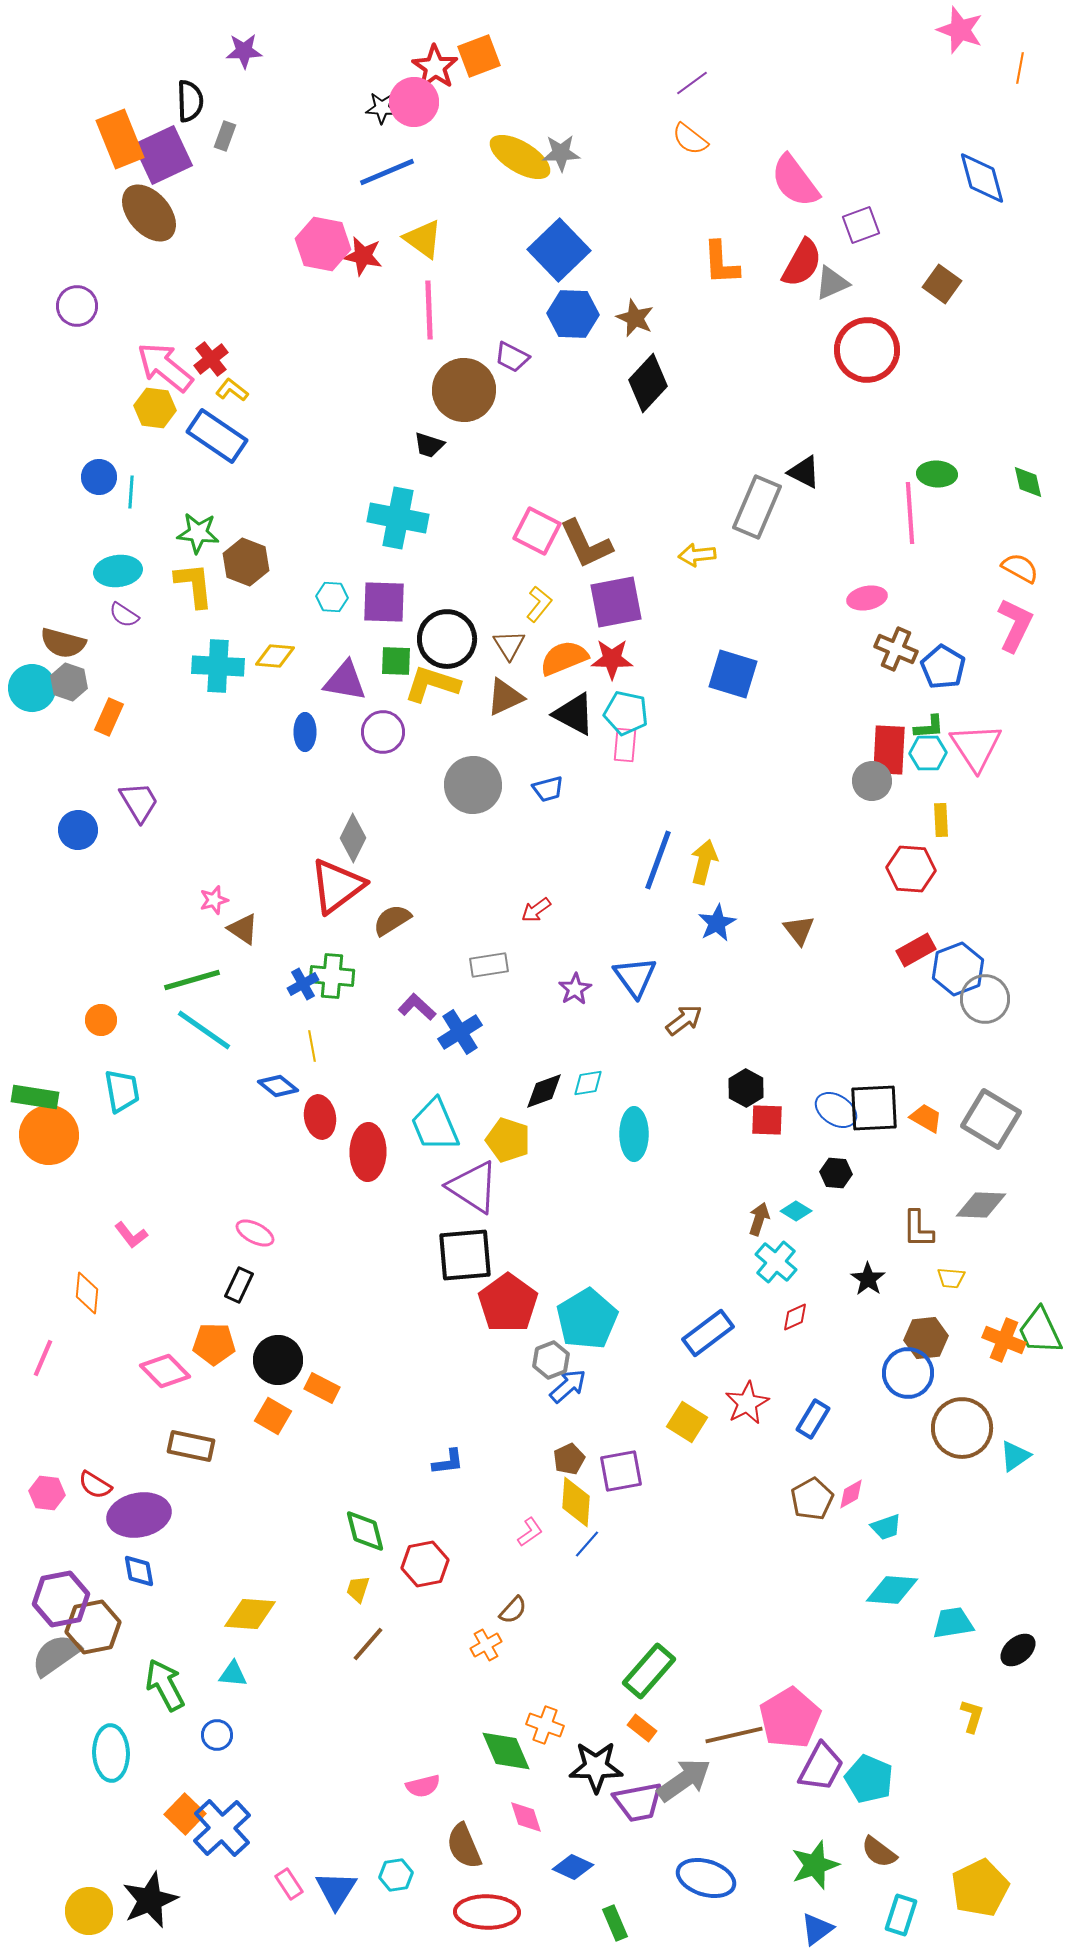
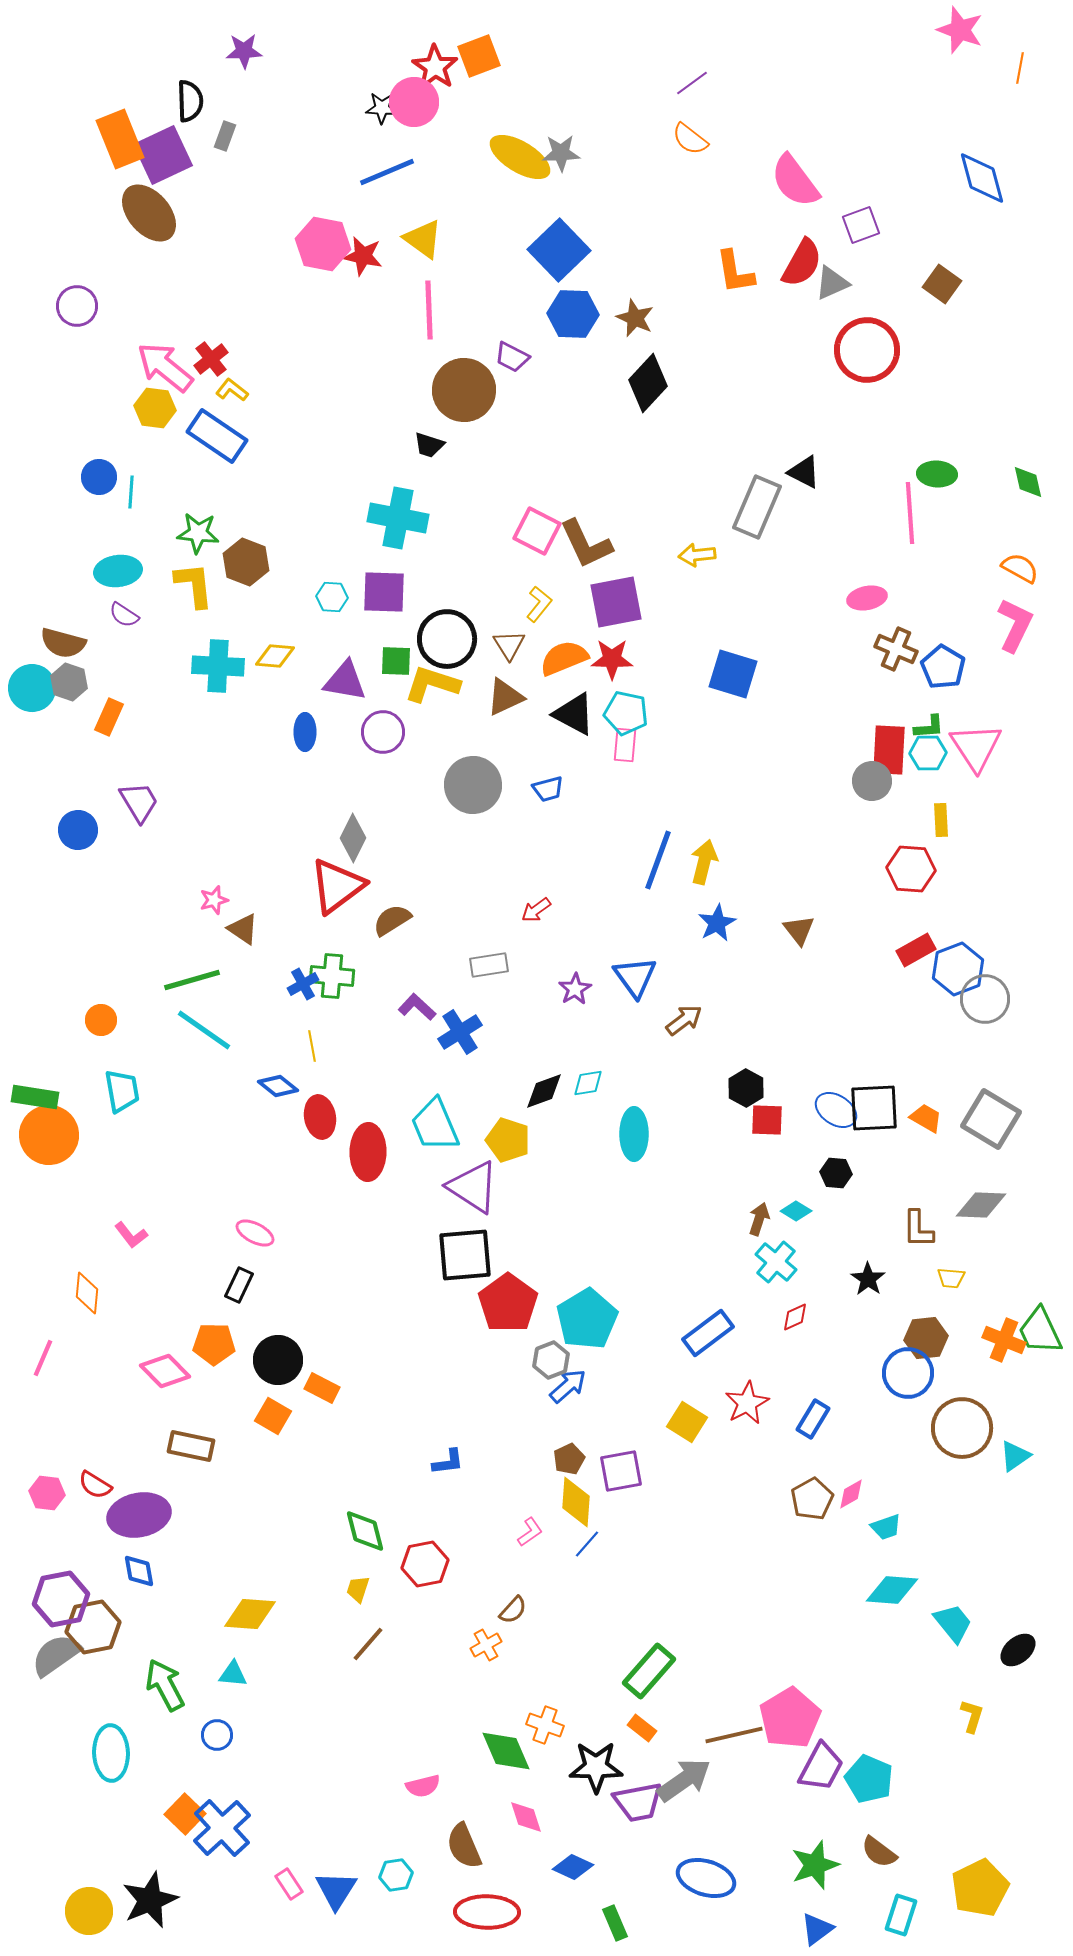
orange L-shape at (721, 263): moved 14 px right, 9 px down; rotated 6 degrees counterclockwise
purple square at (384, 602): moved 10 px up
cyan trapezoid at (953, 1623): rotated 60 degrees clockwise
